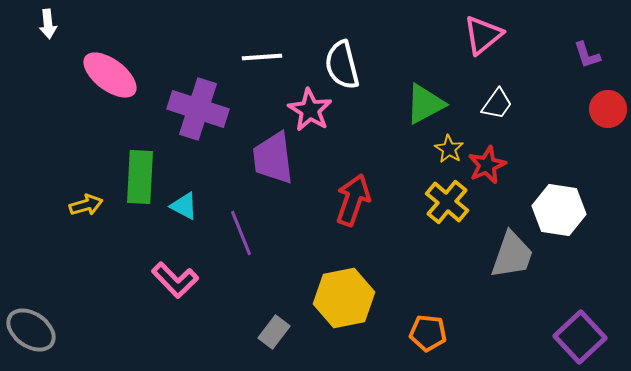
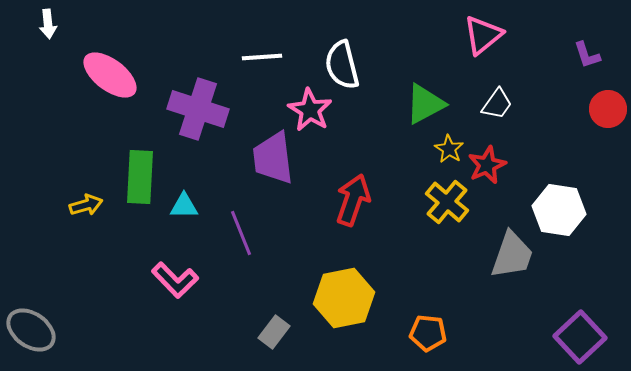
cyan triangle: rotated 28 degrees counterclockwise
